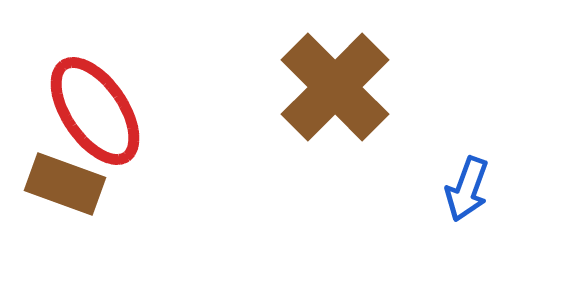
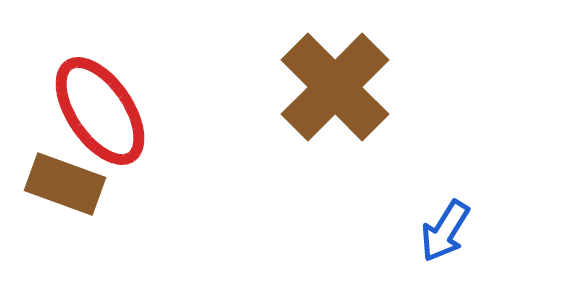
red ellipse: moved 5 px right
blue arrow: moved 22 px left, 42 px down; rotated 12 degrees clockwise
